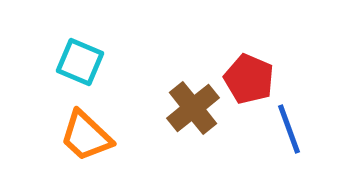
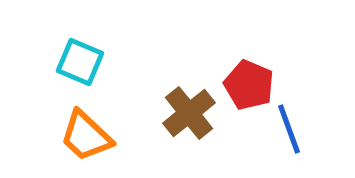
red pentagon: moved 6 px down
brown cross: moved 4 px left, 5 px down
